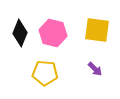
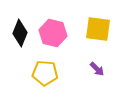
yellow square: moved 1 px right, 1 px up
purple arrow: moved 2 px right
